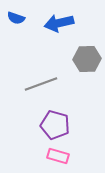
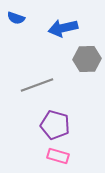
blue arrow: moved 4 px right, 5 px down
gray line: moved 4 px left, 1 px down
